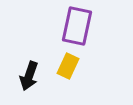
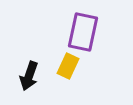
purple rectangle: moved 6 px right, 6 px down
